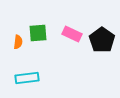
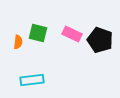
green square: rotated 18 degrees clockwise
black pentagon: moved 2 px left; rotated 15 degrees counterclockwise
cyan rectangle: moved 5 px right, 2 px down
